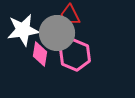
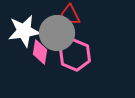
white star: moved 1 px right, 1 px down
pink diamond: moved 2 px up
